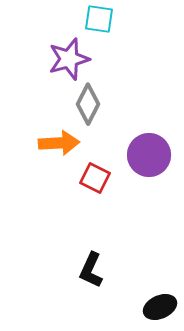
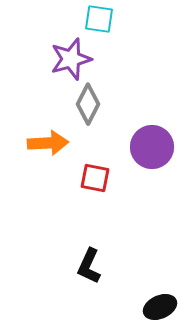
purple star: moved 2 px right
orange arrow: moved 11 px left
purple circle: moved 3 px right, 8 px up
red square: rotated 16 degrees counterclockwise
black L-shape: moved 2 px left, 4 px up
